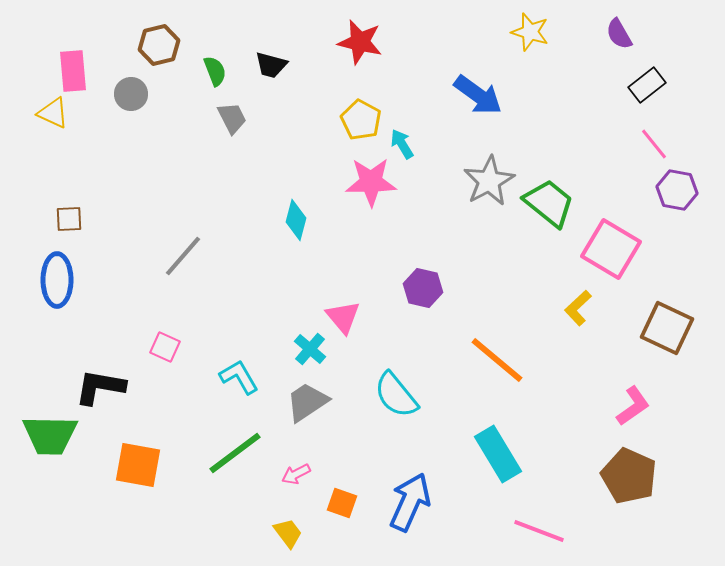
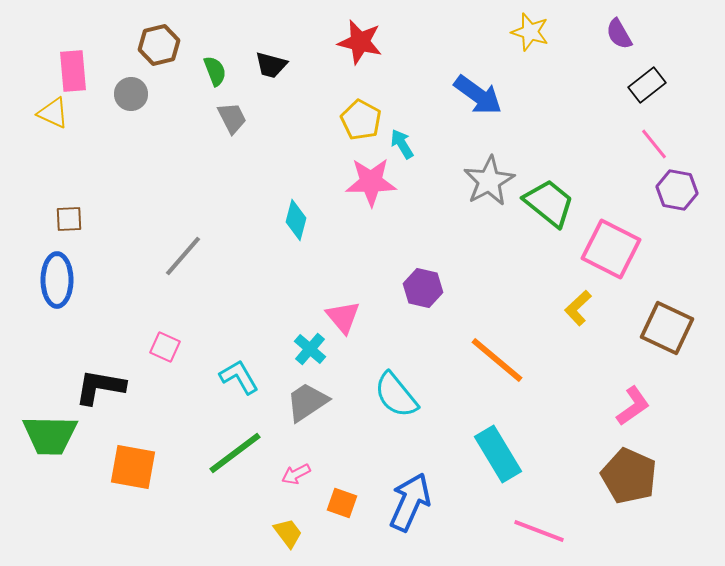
pink square at (611, 249): rotated 4 degrees counterclockwise
orange square at (138, 465): moved 5 px left, 2 px down
